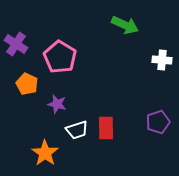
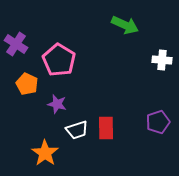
pink pentagon: moved 1 px left, 3 px down
